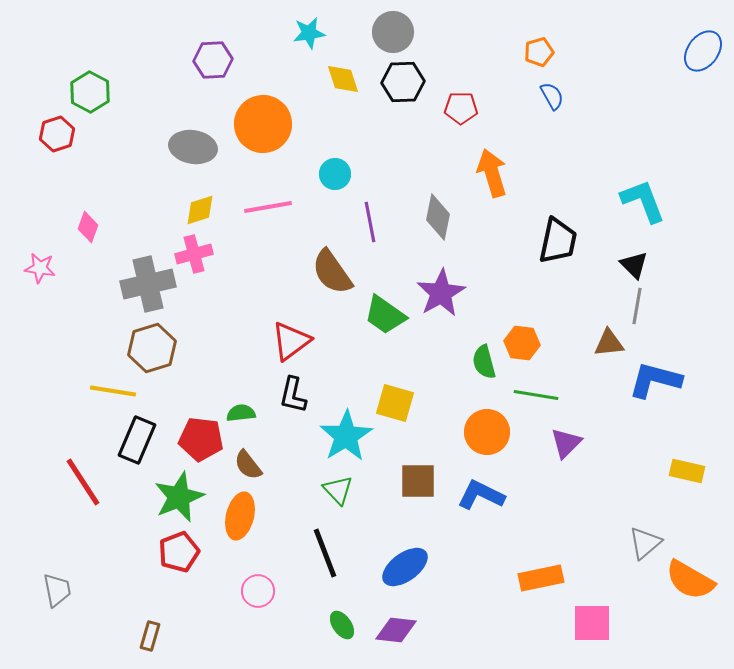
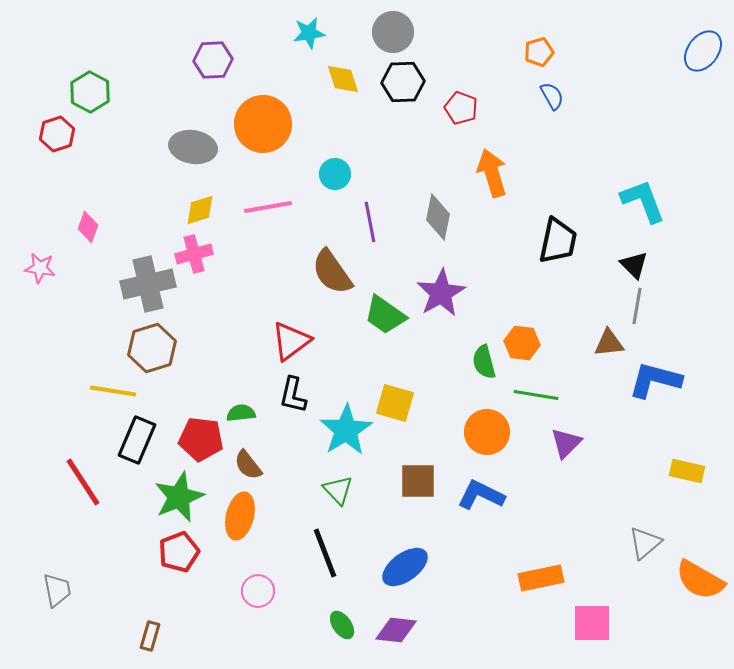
red pentagon at (461, 108): rotated 20 degrees clockwise
cyan star at (346, 436): moved 6 px up
orange semicircle at (690, 580): moved 10 px right
